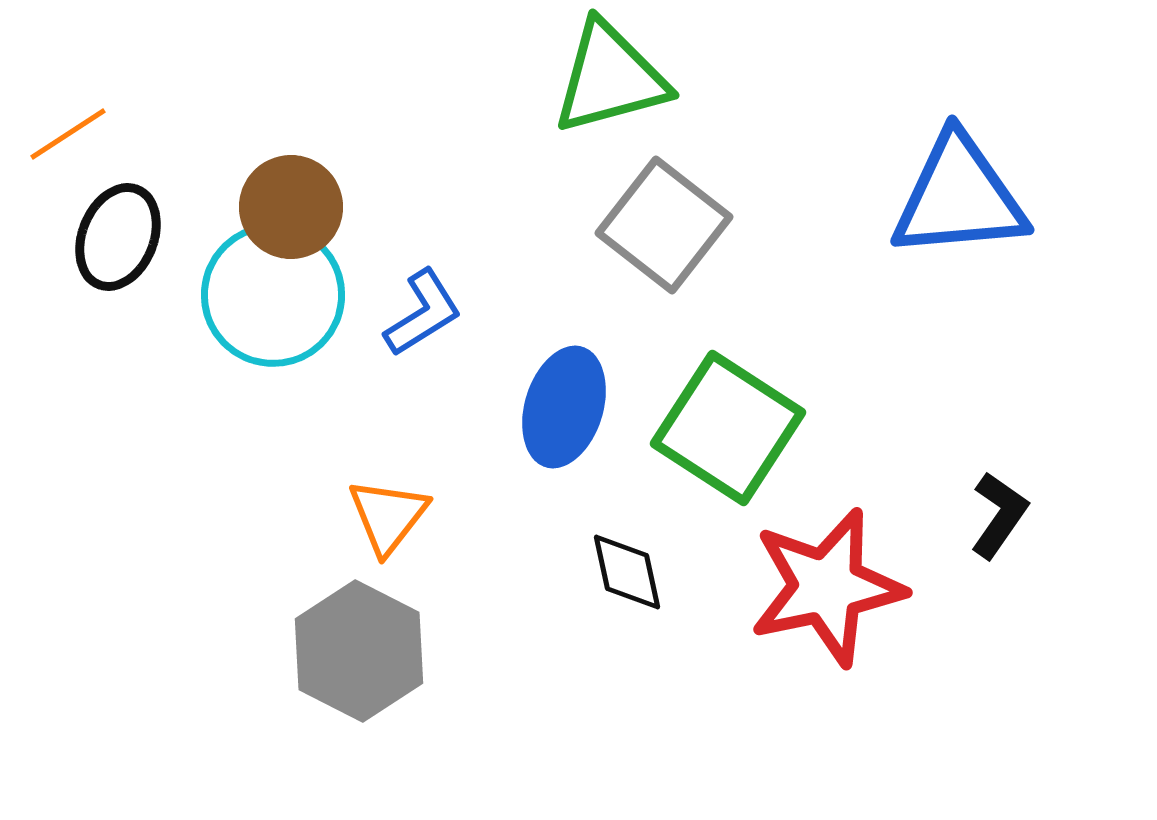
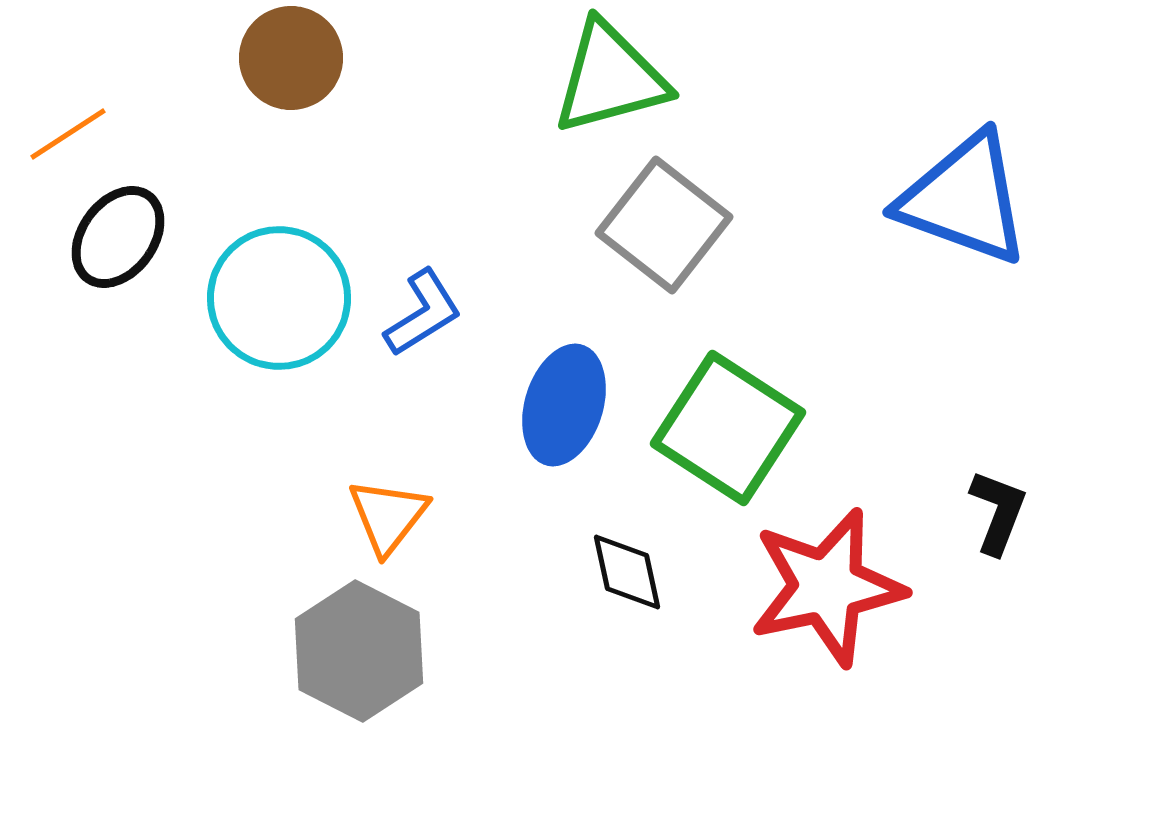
blue triangle: moved 5 px right, 2 px down; rotated 25 degrees clockwise
brown circle: moved 149 px up
black ellipse: rotated 14 degrees clockwise
cyan circle: moved 6 px right, 3 px down
blue ellipse: moved 2 px up
black L-shape: moved 1 px left, 3 px up; rotated 14 degrees counterclockwise
